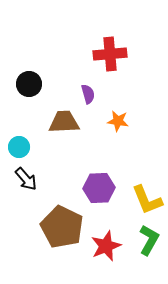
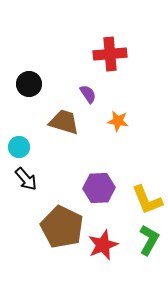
purple semicircle: rotated 18 degrees counterclockwise
brown trapezoid: rotated 20 degrees clockwise
red star: moved 3 px left, 1 px up
